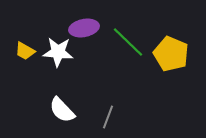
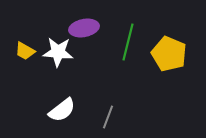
green line: rotated 60 degrees clockwise
yellow pentagon: moved 2 px left
white semicircle: rotated 84 degrees counterclockwise
